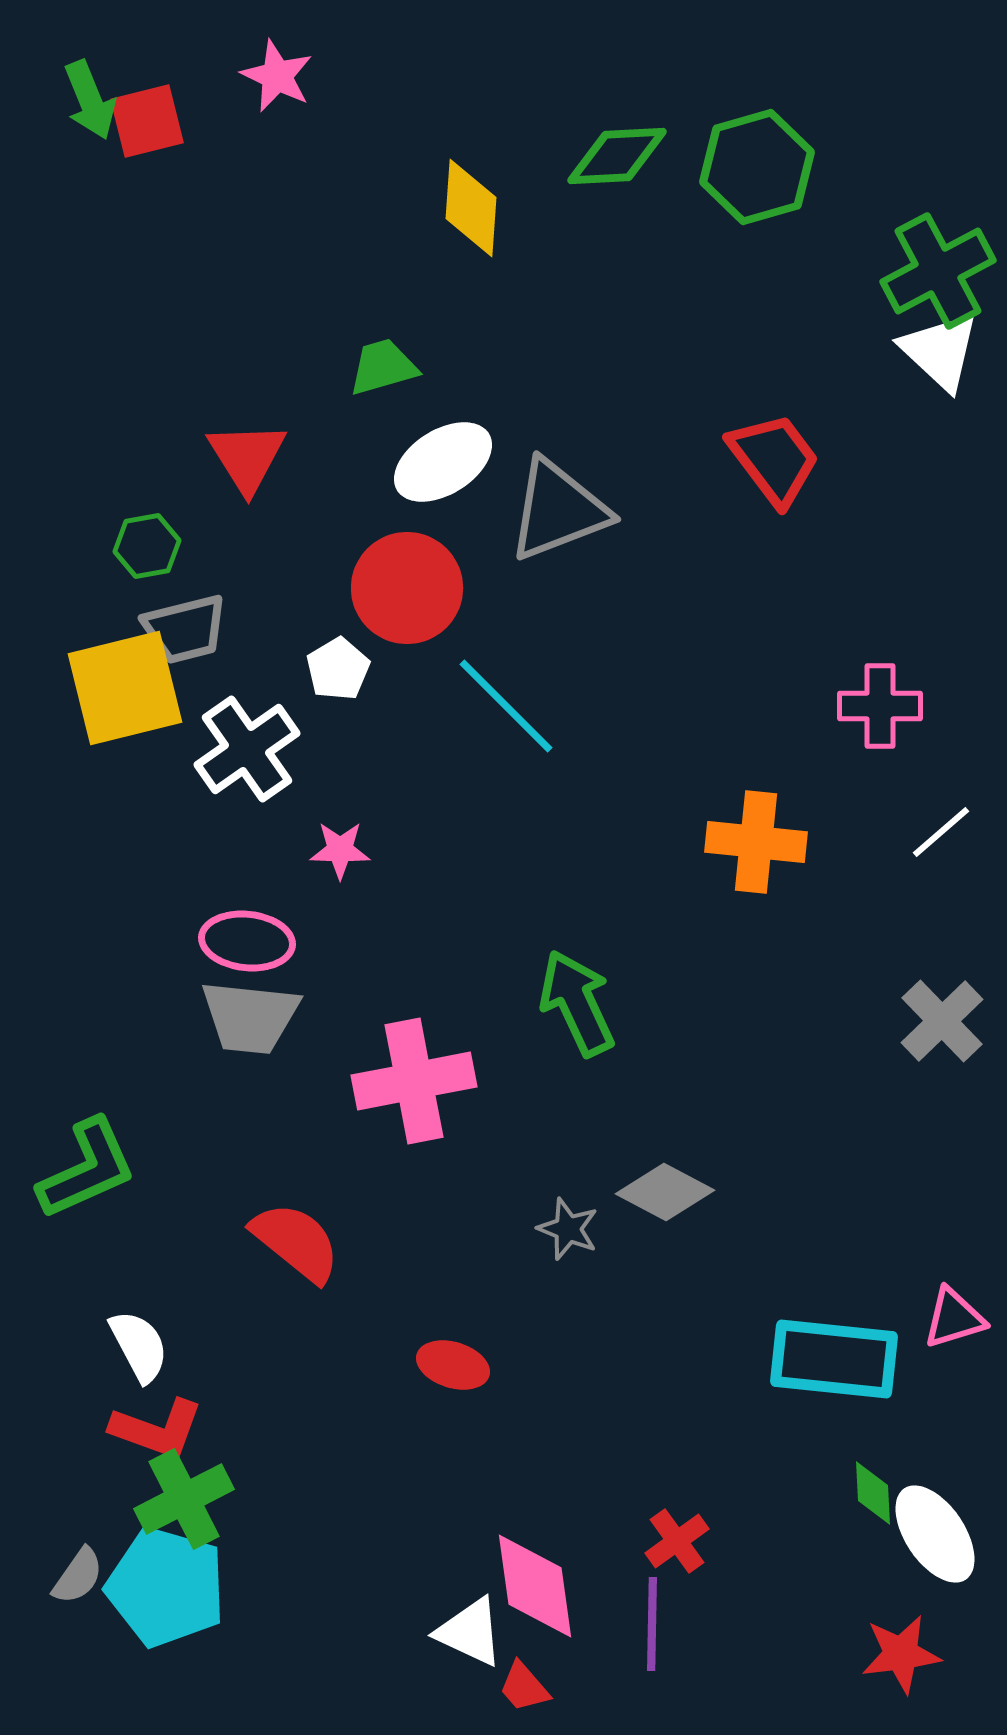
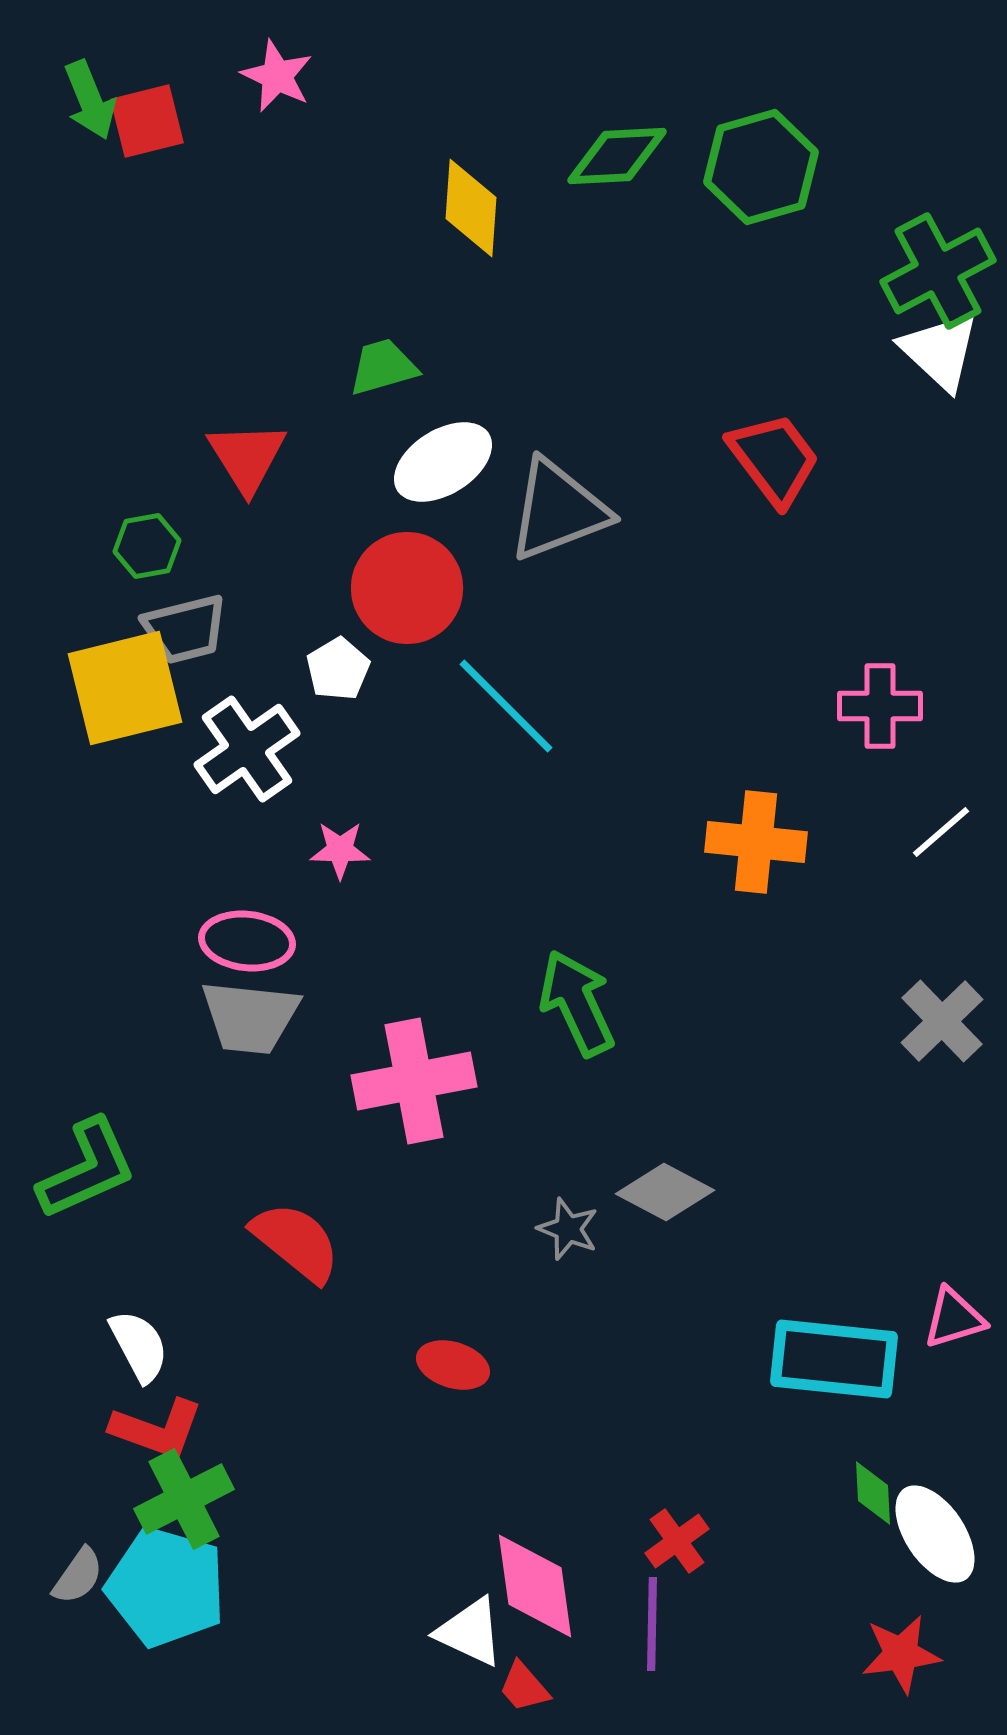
green hexagon at (757, 167): moved 4 px right
